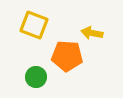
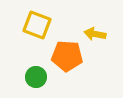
yellow square: moved 3 px right
yellow arrow: moved 3 px right, 1 px down
